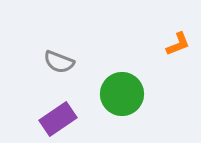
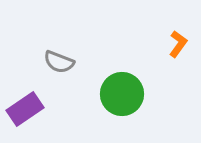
orange L-shape: rotated 32 degrees counterclockwise
purple rectangle: moved 33 px left, 10 px up
